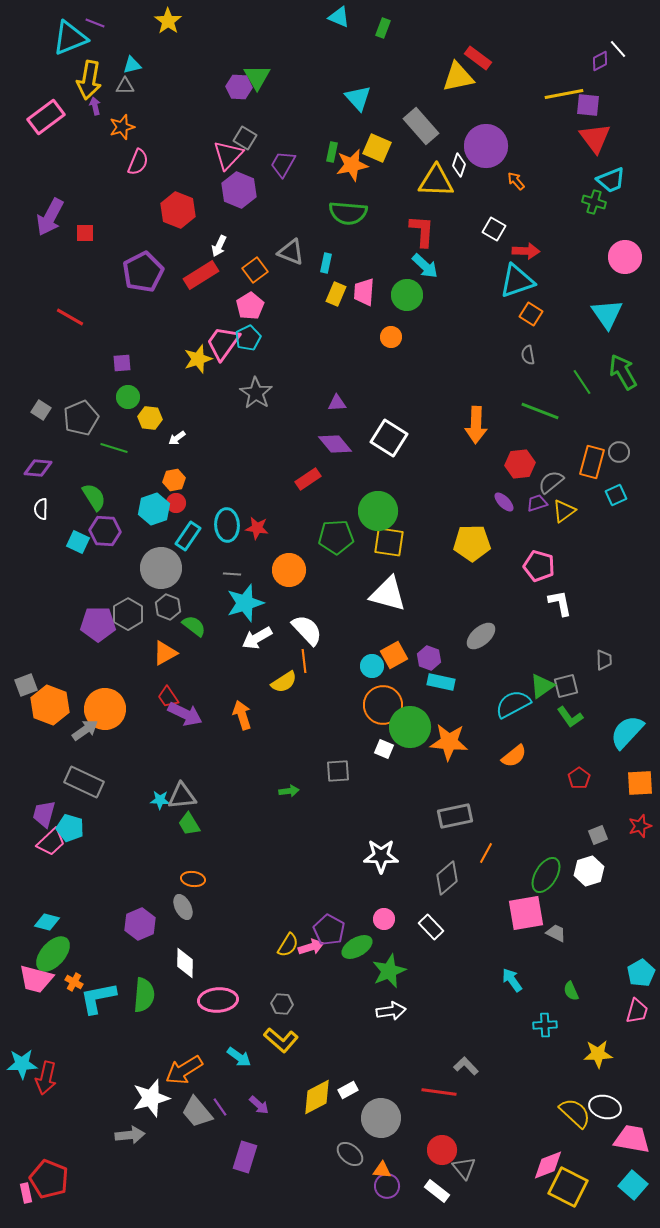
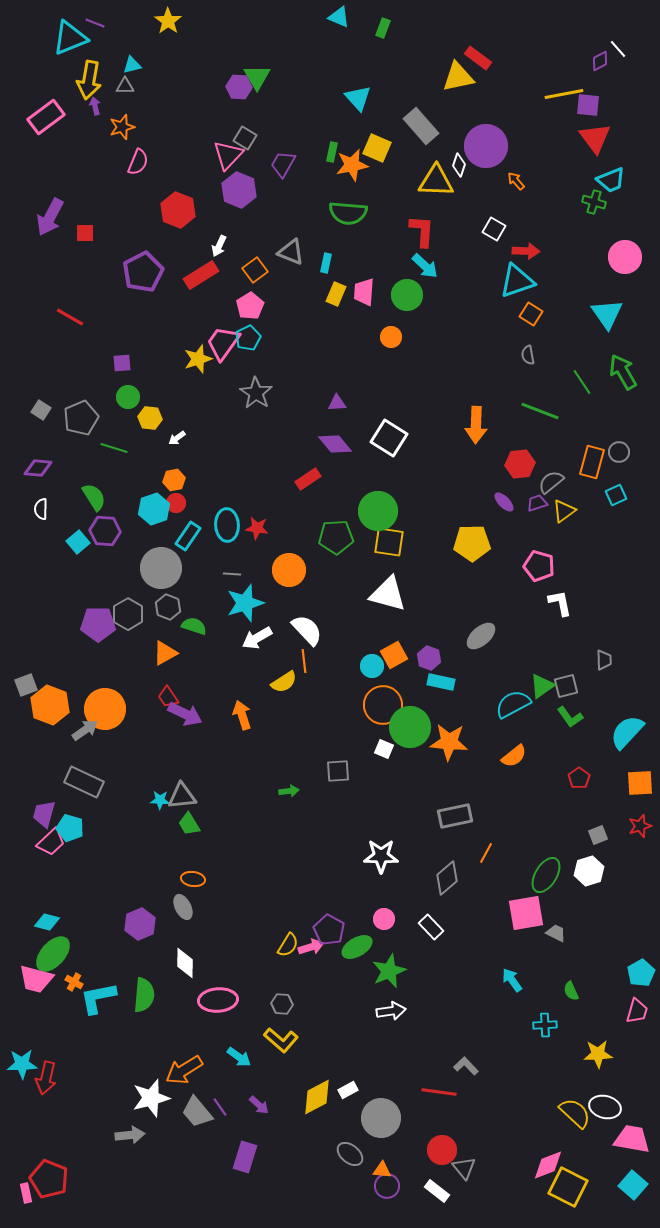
cyan square at (78, 542): rotated 25 degrees clockwise
green semicircle at (194, 626): rotated 20 degrees counterclockwise
